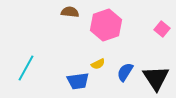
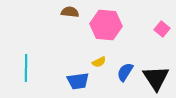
pink hexagon: rotated 24 degrees clockwise
yellow semicircle: moved 1 px right, 2 px up
cyan line: rotated 28 degrees counterclockwise
